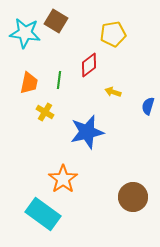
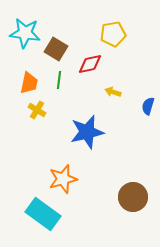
brown square: moved 28 px down
red diamond: moved 1 px right, 1 px up; rotated 25 degrees clockwise
yellow cross: moved 8 px left, 2 px up
orange star: rotated 20 degrees clockwise
